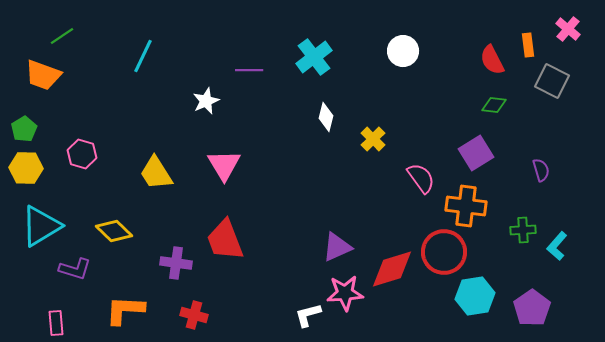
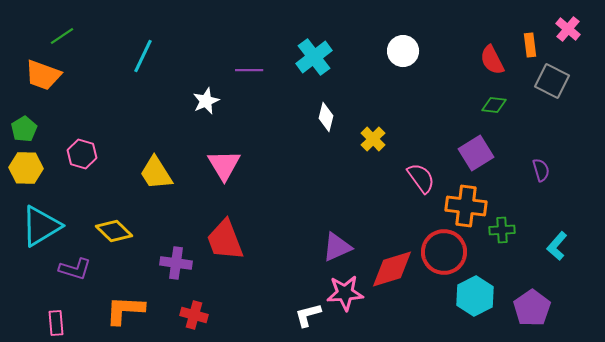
orange rectangle: moved 2 px right
green cross: moved 21 px left
cyan hexagon: rotated 18 degrees counterclockwise
